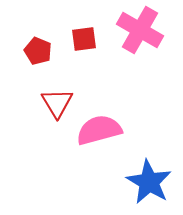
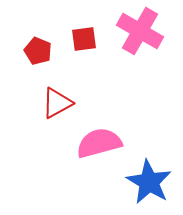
pink cross: moved 1 px down
red triangle: rotated 32 degrees clockwise
pink semicircle: moved 13 px down
